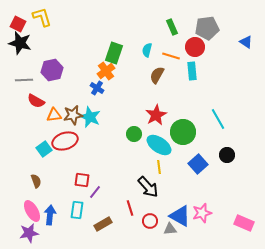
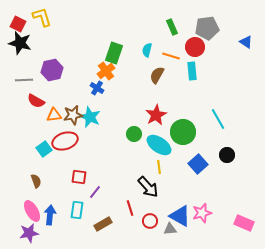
red square at (82, 180): moved 3 px left, 3 px up
